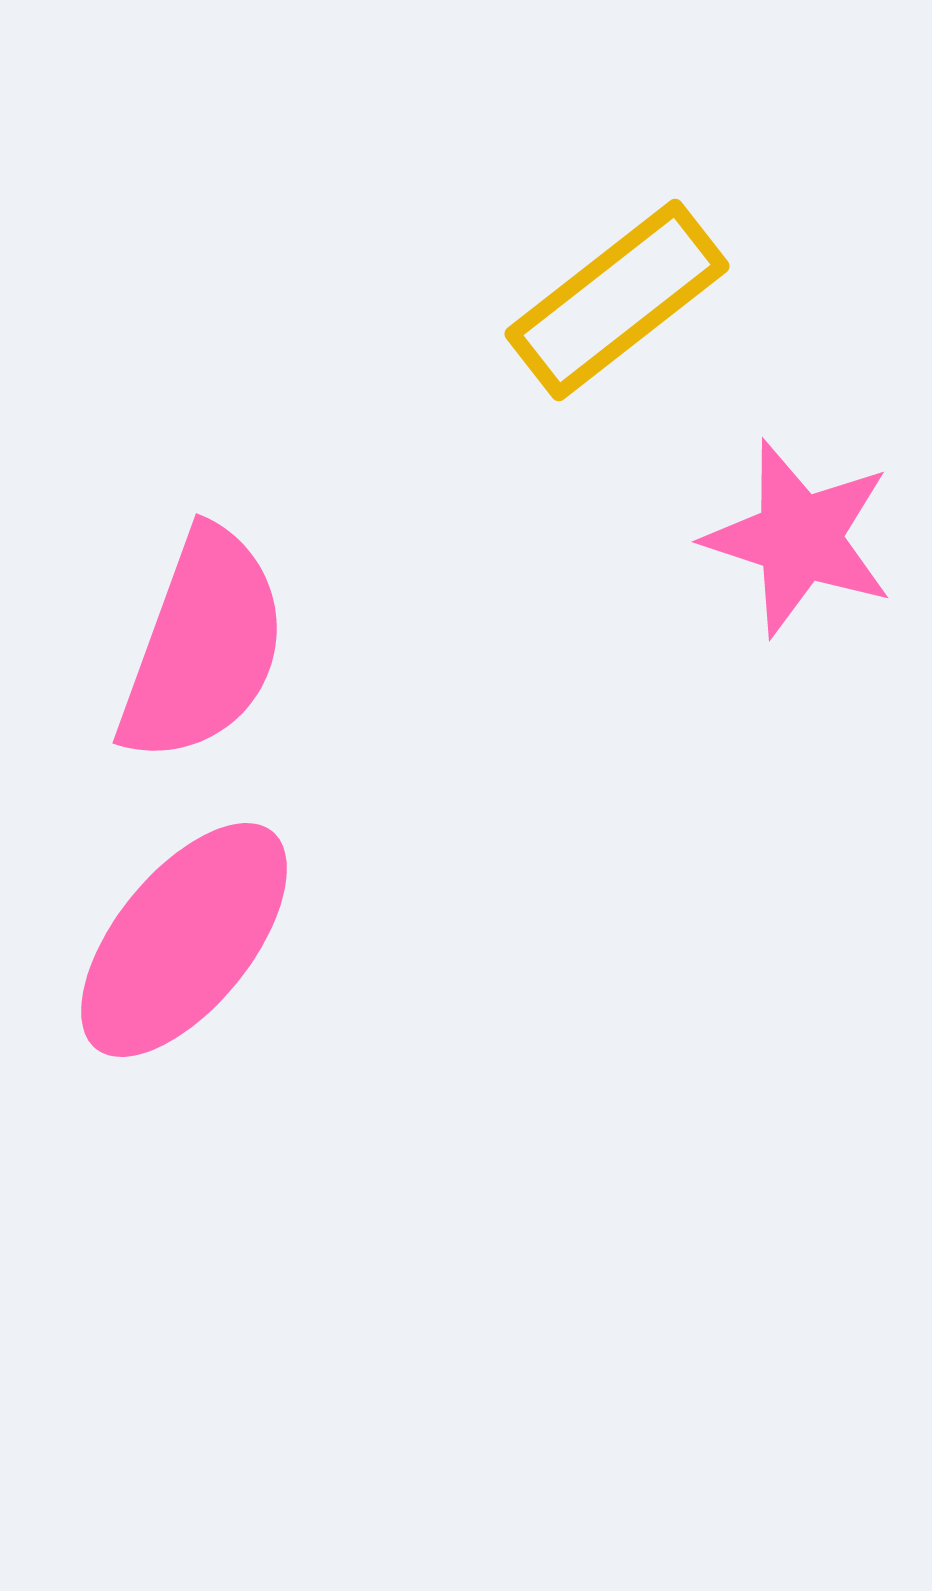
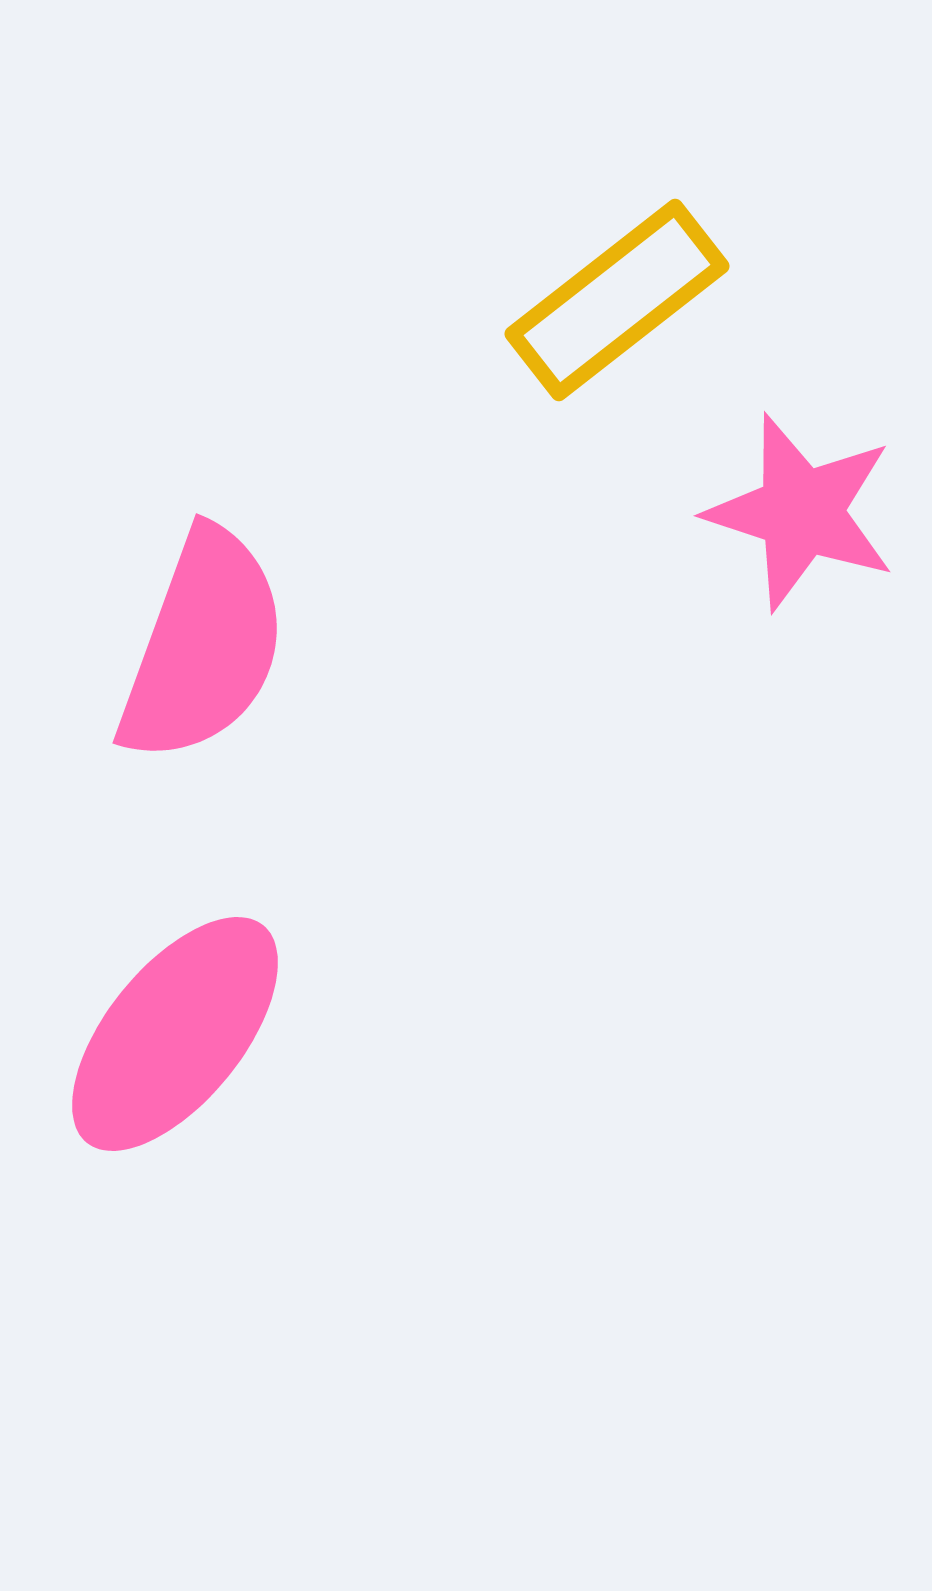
pink star: moved 2 px right, 26 px up
pink ellipse: moved 9 px left, 94 px down
